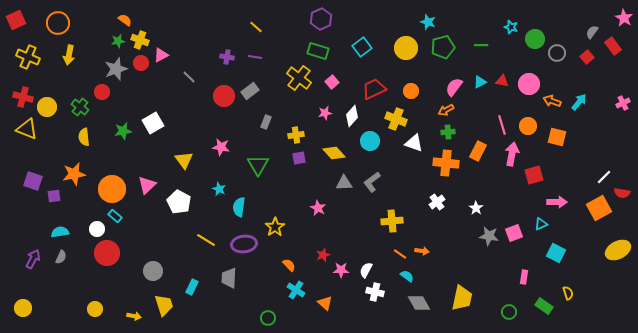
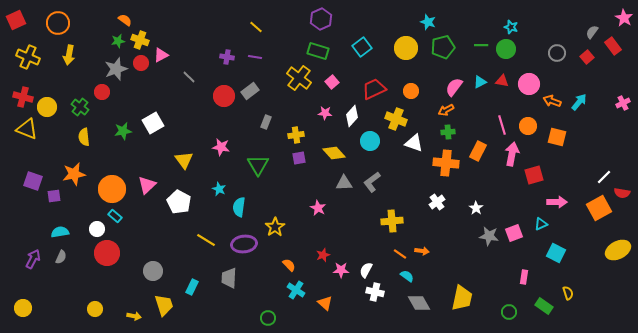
green circle at (535, 39): moved 29 px left, 10 px down
pink star at (325, 113): rotated 16 degrees clockwise
